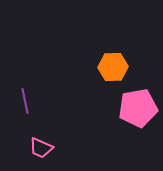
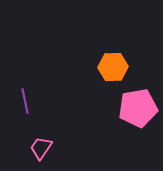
pink trapezoid: rotated 100 degrees clockwise
